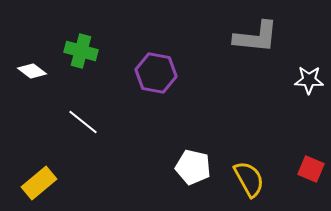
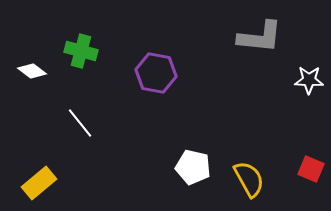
gray L-shape: moved 4 px right
white line: moved 3 px left, 1 px down; rotated 12 degrees clockwise
